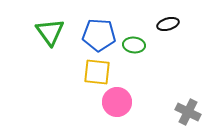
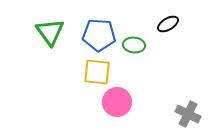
black ellipse: rotated 15 degrees counterclockwise
gray cross: moved 2 px down
